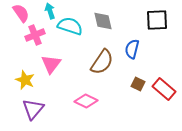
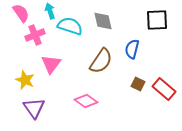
brown semicircle: moved 1 px left, 1 px up
pink diamond: rotated 10 degrees clockwise
purple triangle: moved 1 px right, 1 px up; rotated 15 degrees counterclockwise
